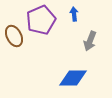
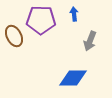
purple pentagon: rotated 24 degrees clockwise
